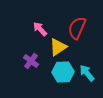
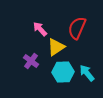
yellow triangle: moved 2 px left
